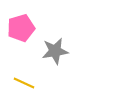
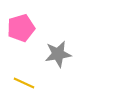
gray star: moved 3 px right, 3 px down
